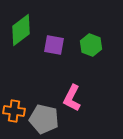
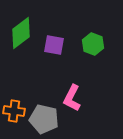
green diamond: moved 3 px down
green hexagon: moved 2 px right, 1 px up
